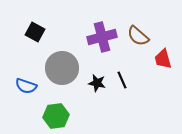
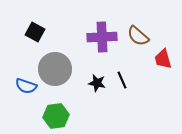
purple cross: rotated 12 degrees clockwise
gray circle: moved 7 px left, 1 px down
